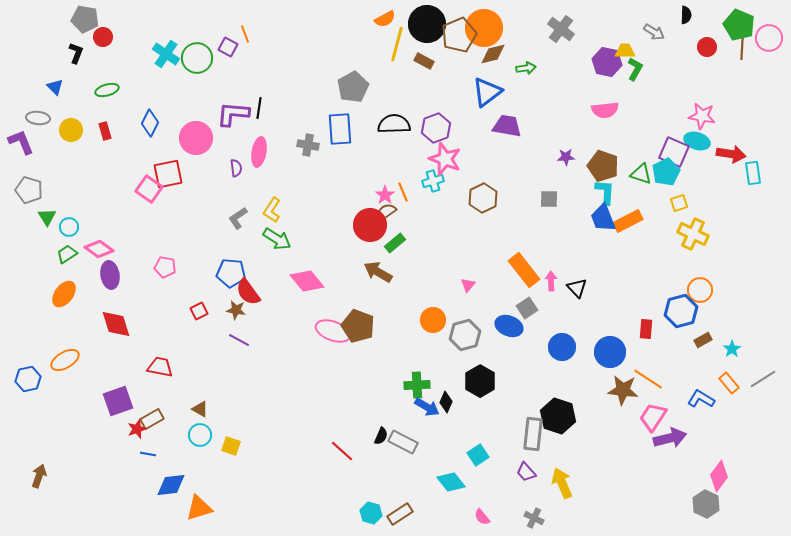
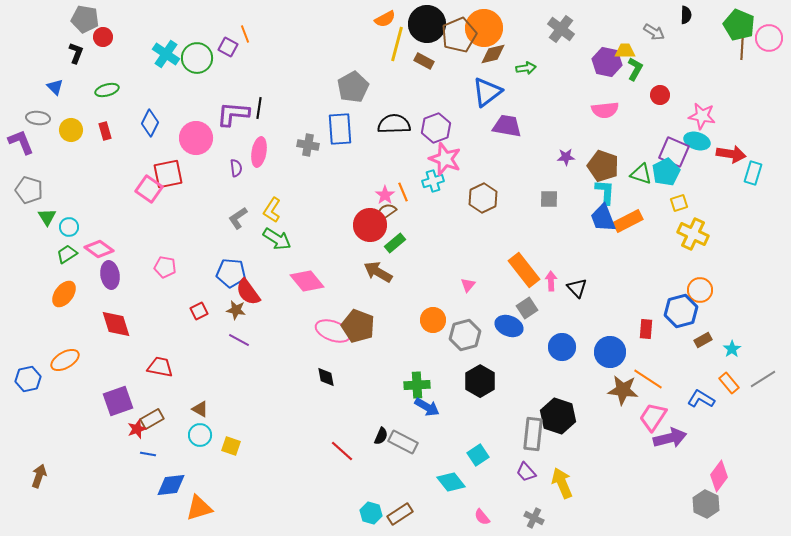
red circle at (707, 47): moved 47 px left, 48 px down
cyan rectangle at (753, 173): rotated 25 degrees clockwise
black diamond at (446, 402): moved 120 px left, 25 px up; rotated 35 degrees counterclockwise
